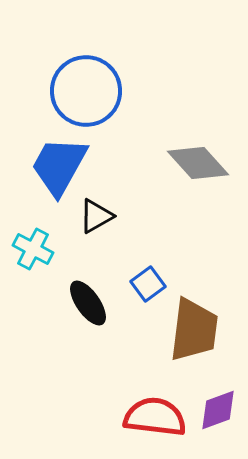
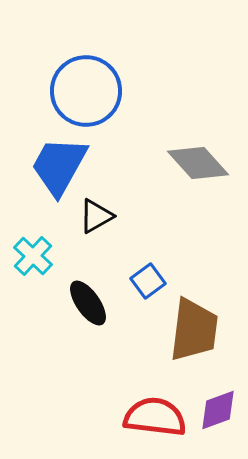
cyan cross: moved 7 px down; rotated 15 degrees clockwise
blue square: moved 3 px up
